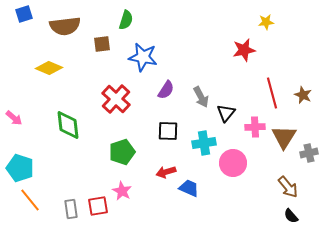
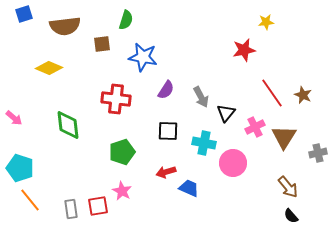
red line: rotated 20 degrees counterclockwise
red cross: rotated 36 degrees counterclockwise
pink cross: rotated 24 degrees counterclockwise
cyan cross: rotated 20 degrees clockwise
gray cross: moved 9 px right
